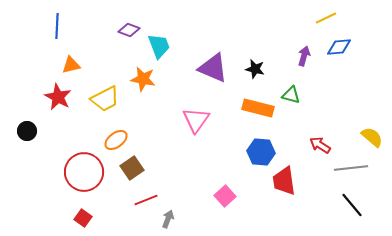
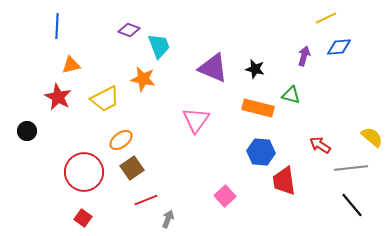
orange ellipse: moved 5 px right
